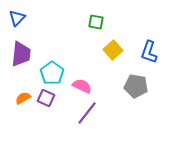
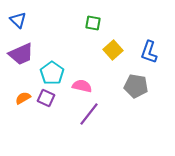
blue triangle: moved 1 px right, 2 px down; rotated 30 degrees counterclockwise
green square: moved 3 px left, 1 px down
purple trapezoid: rotated 60 degrees clockwise
pink semicircle: rotated 12 degrees counterclockwise
purple line: moved 2 px right, 1 px down
